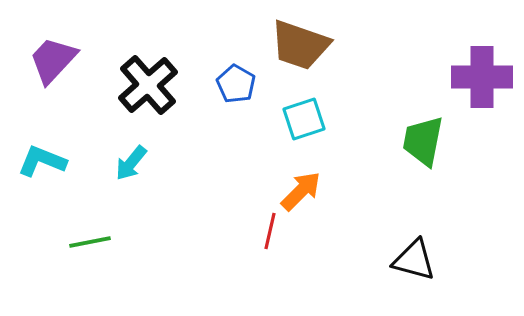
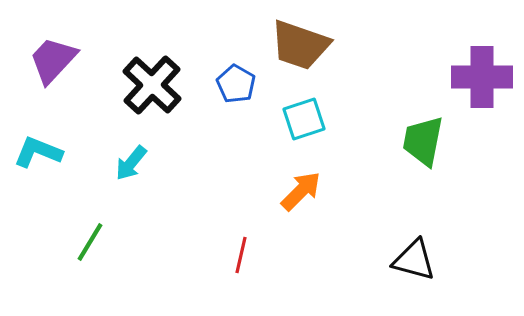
black cross: moved 4 px right; rotated 6 degrees counterclockwise
cyan L-shape: moved 4 px left, 9 px up
red line: moved 29 px left, 24 px down
green line: rotated 48 degrees counterclockwise
